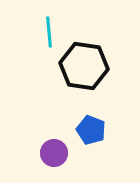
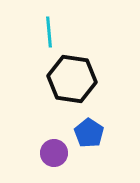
black hexagon: moved 12 px left, 13 px down
blue pentagon: moved 2 px left, 3 px down; rotated 12 degrees clockwise
